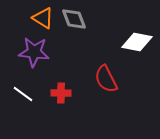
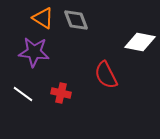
gray diamond: moved 2 px right, 1 px down
white diamond: moved 3 px right
red semicircle: moved 4 px up
red cross: rotated 12 degrees clockwise
